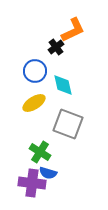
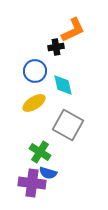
black cross: rotated 28 degrees clockwise
gray square: moved 1 px down; rotated 8 degrees clockwise
